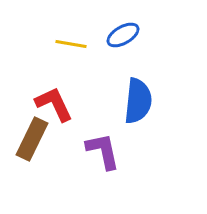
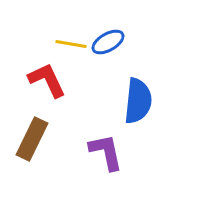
blue ellipse: moved 15 px left, 7 px down
red L-shape: moved 7 px left, 24 px up
purple L-shape: moved 3 px right, 1 px down
